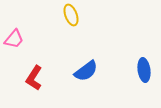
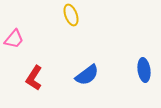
blue semicircle: moved 1 px right, 4 px down
